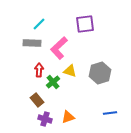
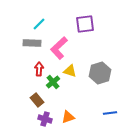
red arrow: moved 1 px up
